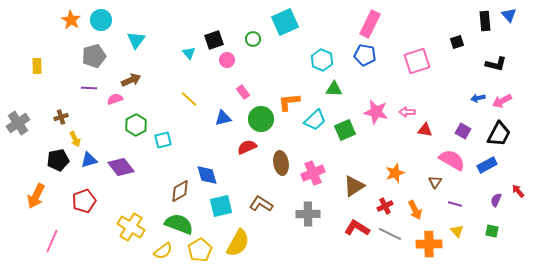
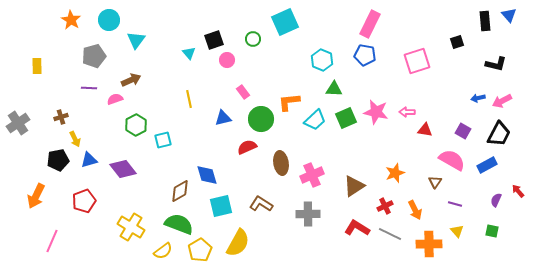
cyan circle at (101, 20): moved 8 px right
yellow line at (189, 99): rotated 36 degrees clockwise
green square at (345, 130): moved 1 px right, 12 px up
purple diamond at (121, 167): moved 2 px right, 2 px down
pink cross at (313, 173): moved 1 px left, 2 px down
